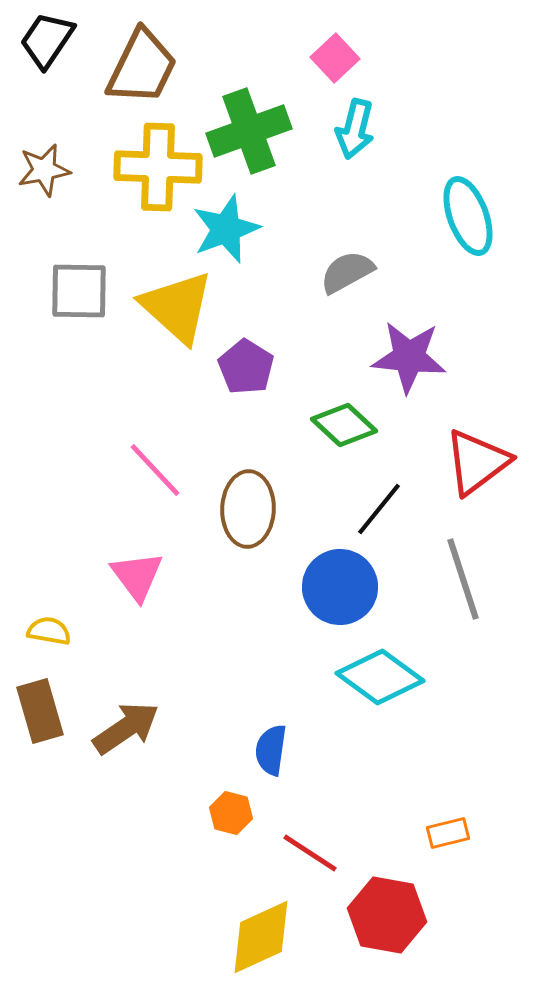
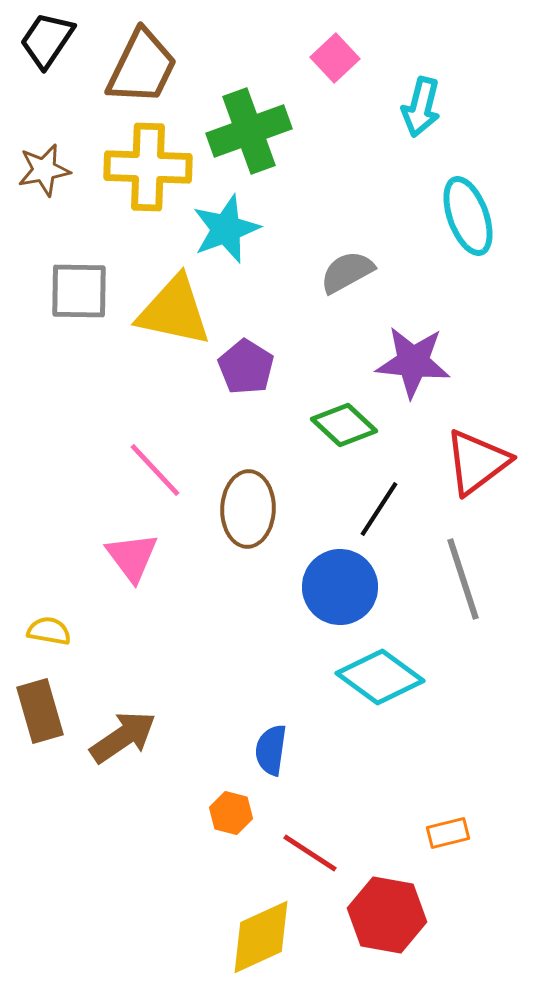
cyan arrow: moved 66 px right, 22 px up
yellow cross: moved 10 px left
yellow triangle: moved 3 px left, 4 px down; rotated 30 degrees counterclockwise
purple star: moved 4 px right, 5 px down
black line: rotated 6 degrees counterclockwise
pink triangle: moved 5 px left, 19 px up
brown arrow: moved 3 px left, 9 px down
